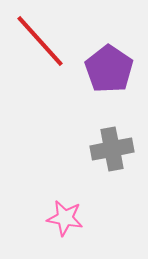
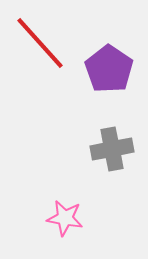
red line: moved 2 px down
